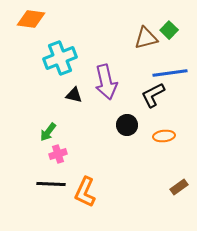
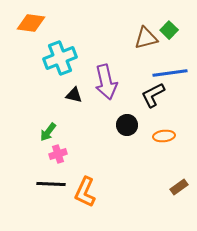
orange diamond: moved 4 px down
